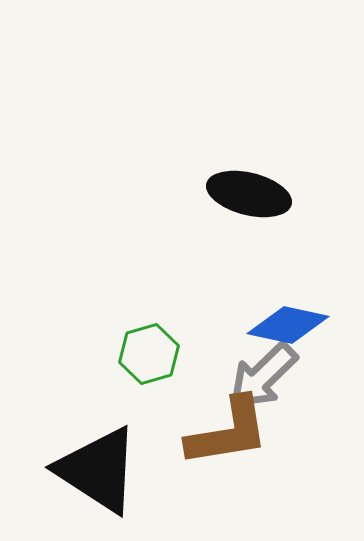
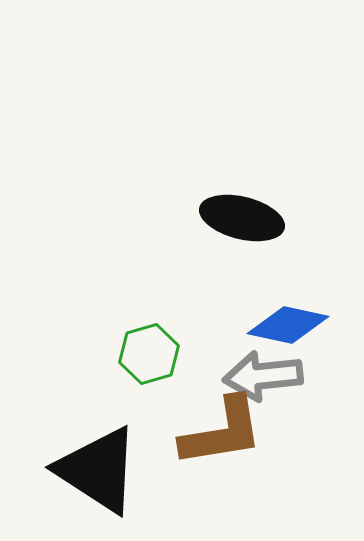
black ellipse: moved 7 px left, 24 px down
gray arrow: rotated 38 degrees clockwise
brown L-shape: moved 6 px left
